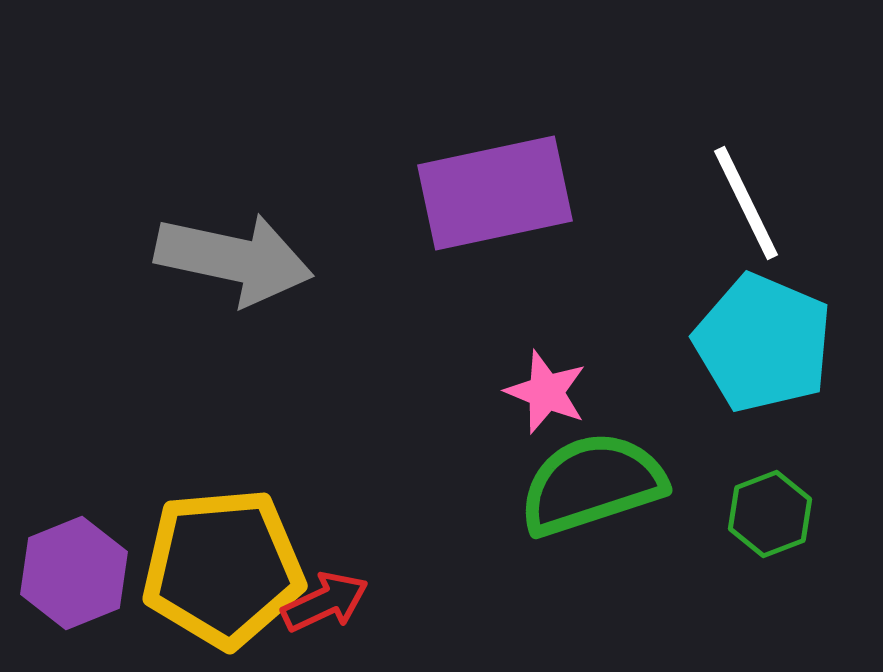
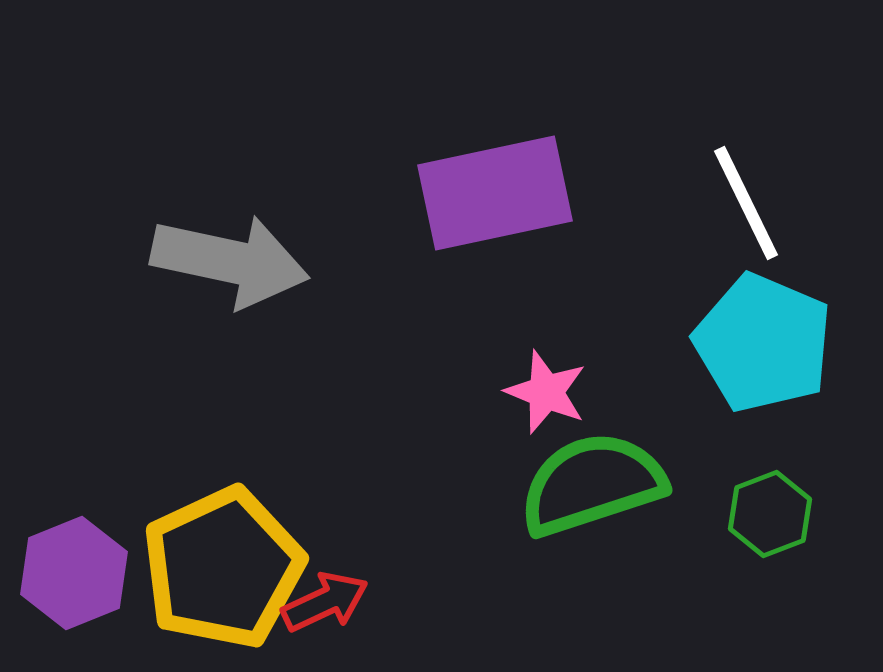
gray arrow: moved 4 px left, 2 px down
yellow pentagon: rotated 20 degrees counterclockwise
